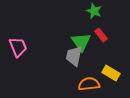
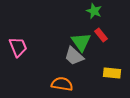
gray trapezoid: rotated 60 degrees counterclockwise
yellow rectangle: moved 1 px right; rotated 24 degrees counterclockwise
orange semicircle: moved 27 px left; rotated 15 degrees clockwise
